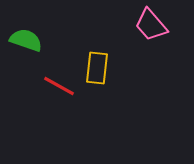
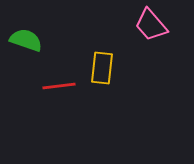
yellow rectangle: moved 5 px right
red line: rotated 36 degrees counterclockwise
